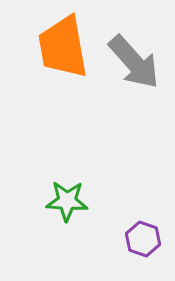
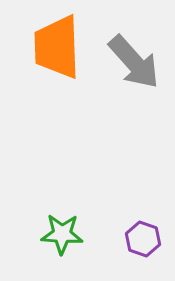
orange trapezoid: moved 6 px left; rotated 8 degrees clockwise
green star: moved 5 px left, 33 px down
